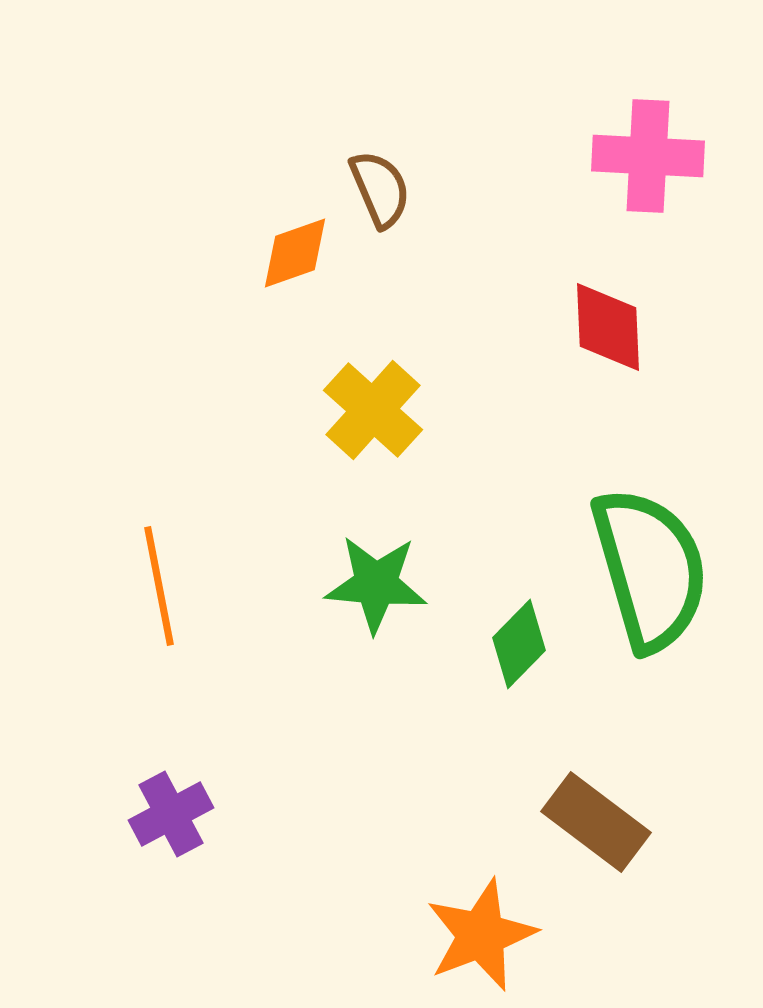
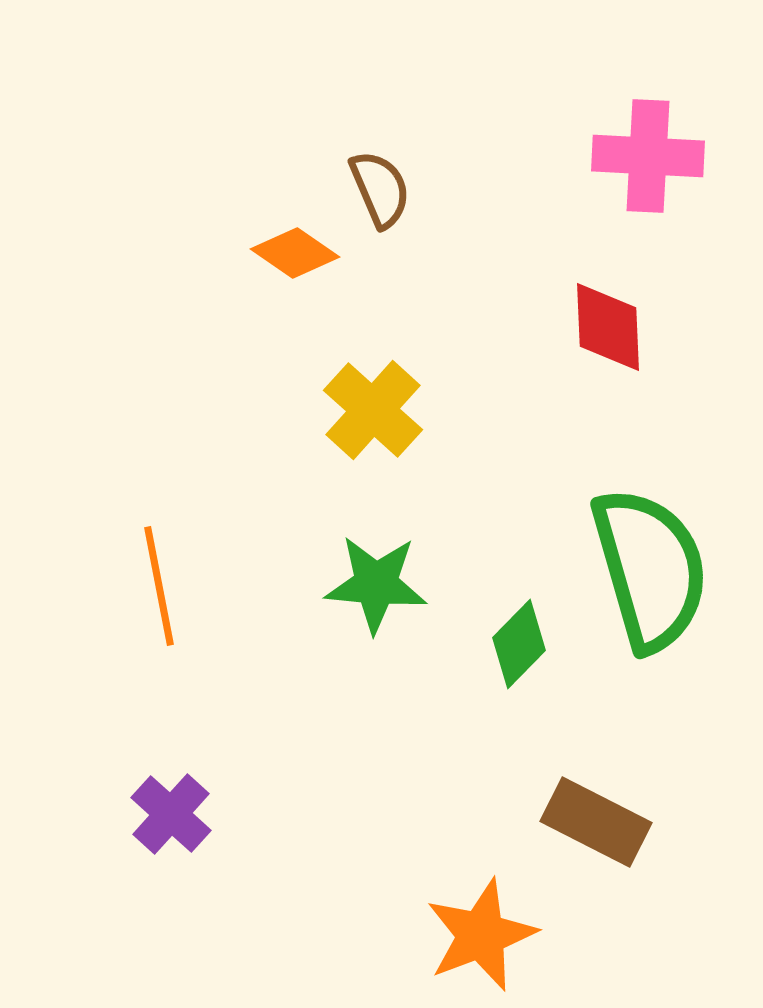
orange diamond: rotated 54 degrees clockwise
purple cross: rotated 20 degrees counterclockwise
brown rectangle: rotated 10 degrees counterclockwise
